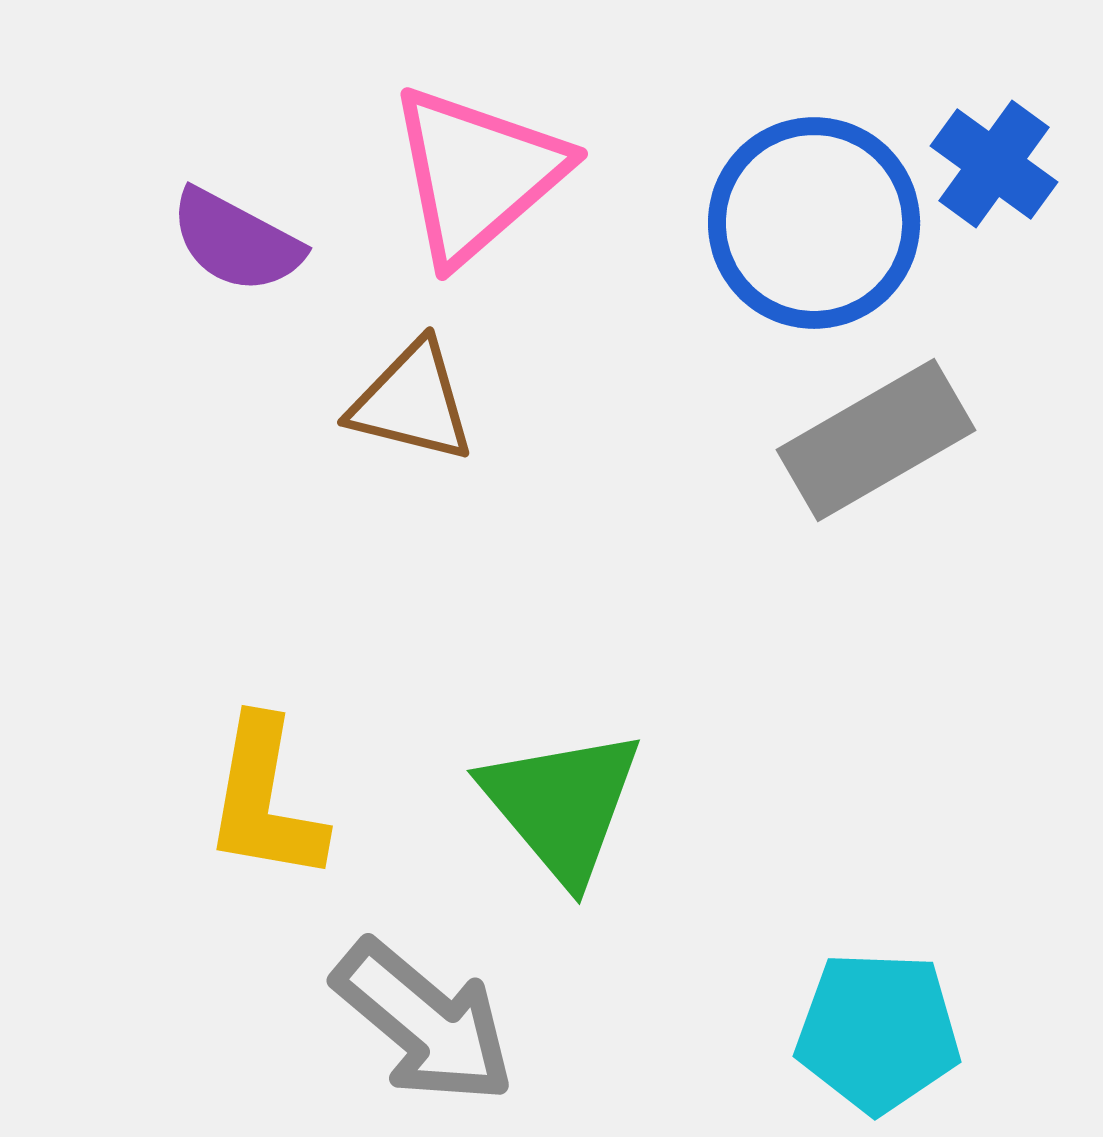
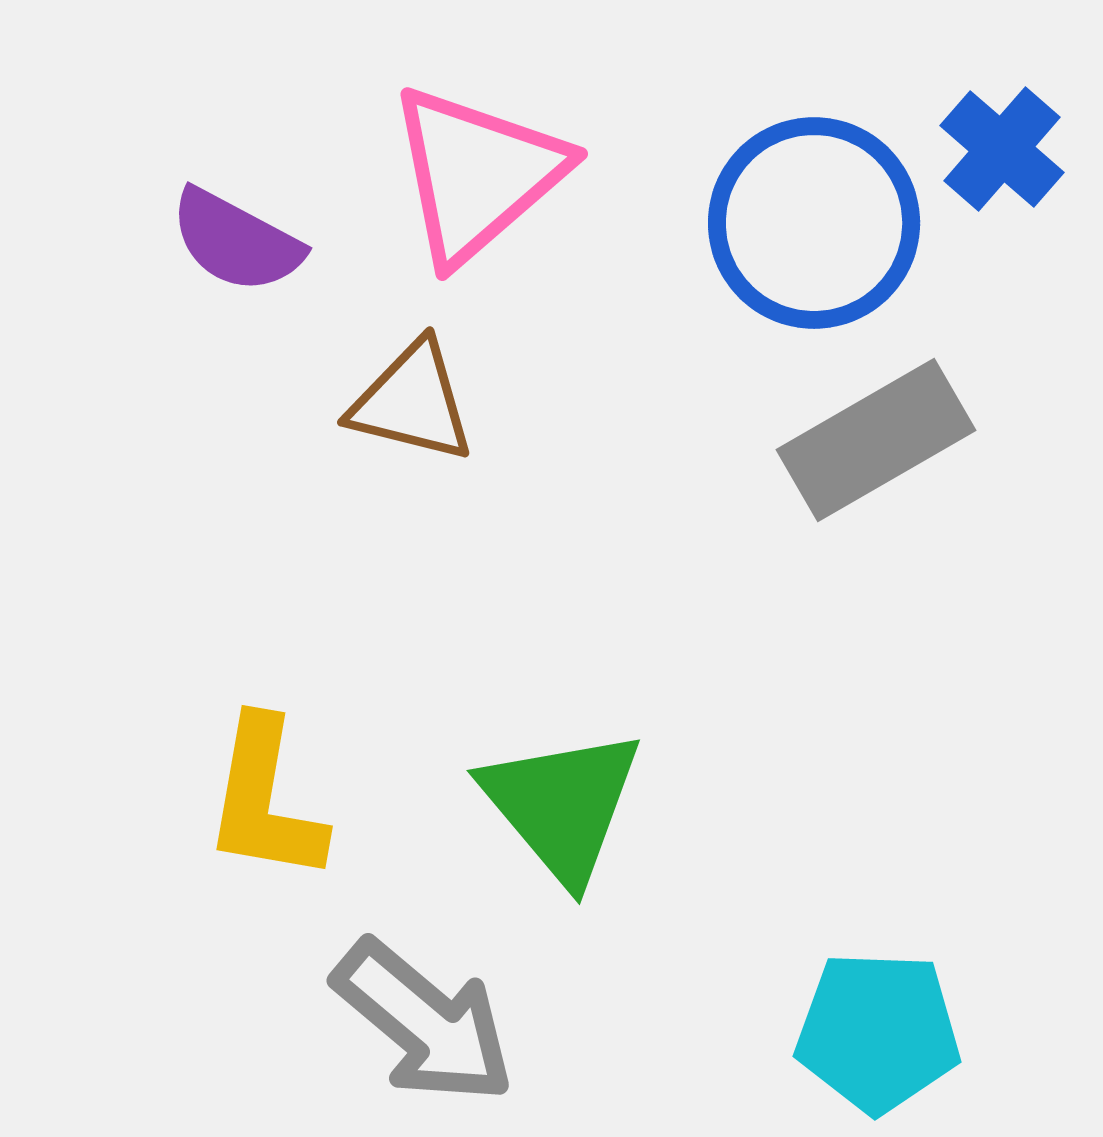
blue cross: moved 8 px right, 15 px up; rotated 5 degrees clockwise
